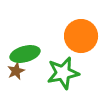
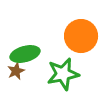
green star: moved 1 px down
